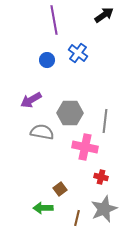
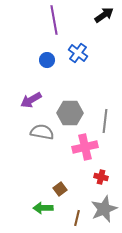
pink cross: rotated 25 degrees counterclockwise
